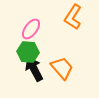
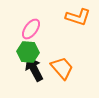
orange L-shape: moved 5 px right; rotated 105 degrees counterclockwise
